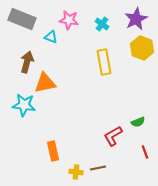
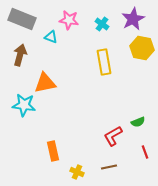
purple star: moved 3 px left
yellow hexagon: rotated 10 degrees counterclockwise
brown arrow: moved 7 px left, 7 px up
brown line: moved 11 px right, 1 px up
yellow cross: moved 1 px right; rotated 16 degrees clockwise
